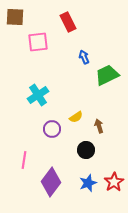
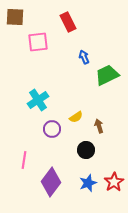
cyan cross: moved 5 px down
